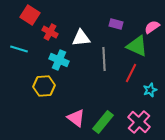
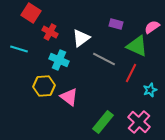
red square: moved 1 px right, 2 px up
white triangle: rotated 30 degrees counterclockwise
gray line: rotated 60 degrees counterclockwise
pink triangle: moved 7 px left, 21 px up
